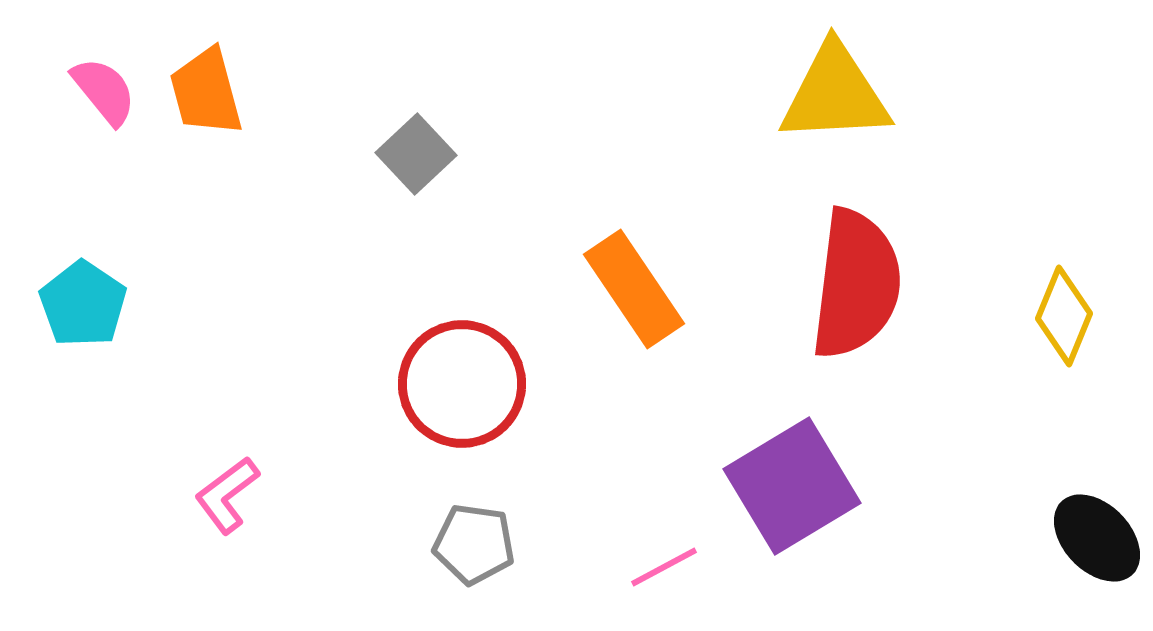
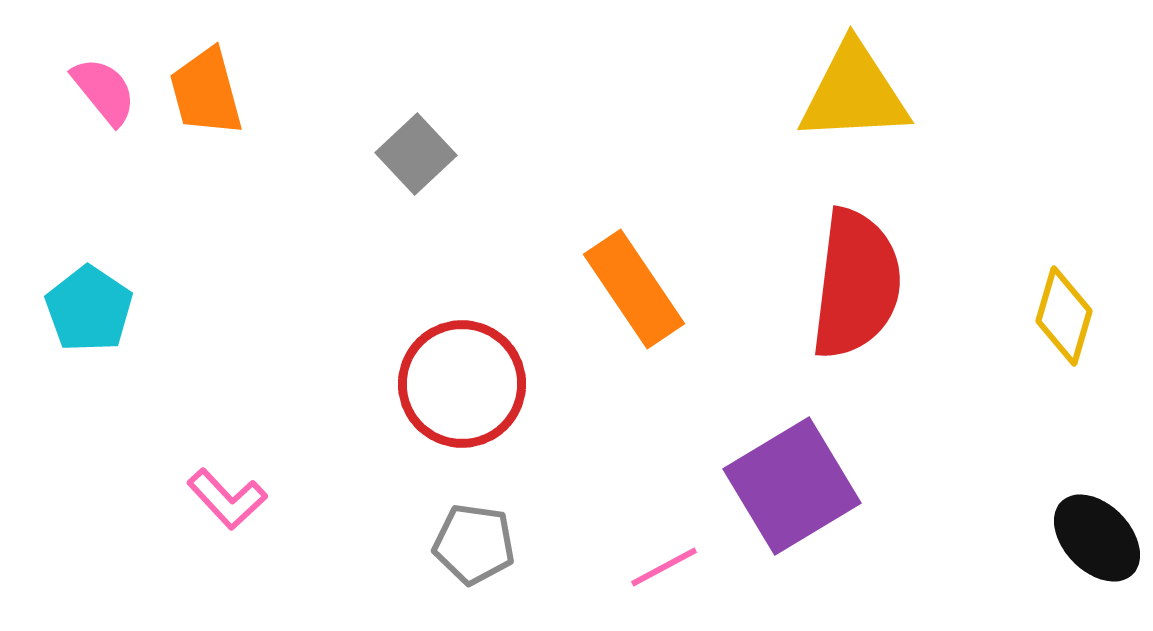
yellow triangle: moved 19 px right, 1 px up
cyan pentagon: moved 6 px right, 5 px down
yellow diamond: rotated 6 degrees counterclockwise
pink L-shape: moved 4 px down; rotated 96 degrees counterclockwise
